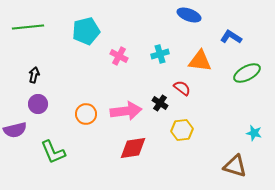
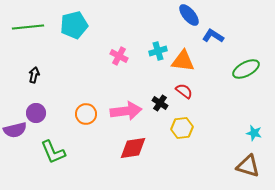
blue ellipse: rotated 30 degrees clockwise
cyan pentagon: moved 12 px left, 6 px up
blue L-shape: moved 18 px left, 1 px up
cyan cross: moved 2 px left, 3 px up
orange triangle: moved 17 px left
green ellipse: moved 1 px left, 4 px up
red semicircle: moved 2 px right, 3 px down
purple circle: moved 2 px left, 9 px down
yellow hexagon: moved 2 px up
brown triangle: moved 13 px right
